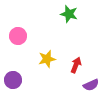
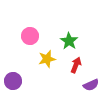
green star: moved 27 px down; rotated 18 degrees clockwise
pink circle: moved 12 px right
purple circle: moved 1 px down
